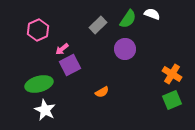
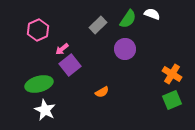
purple square: rotated 10 degrees counterclockwise
